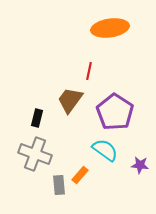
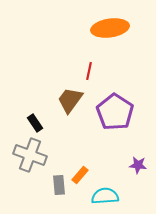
black rectangle: moved 2 px left, 5 px down; rotated 48 degrees counterclockwise
cyan semicircle: moved 46 px down; rotated 40 degrees counterclockwise
gray cross: moved 5 px left, 1 px down
purple star: moved 2 px left
